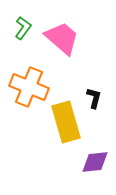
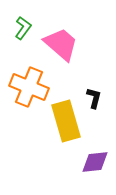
pink trapezoid: moved 1 px left, 6 px down
yellow rectangle: moved 1 px up
